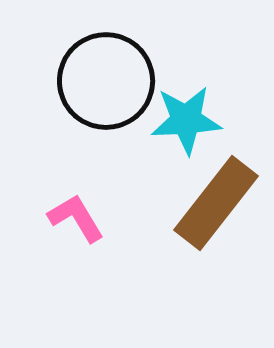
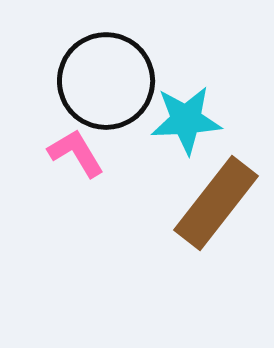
pink L-shape: moved 65 px up
